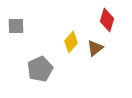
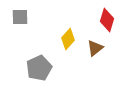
gray square: moved 4 px right, 9 px up
yellow diamond: moved 3 px left, 3 px up
gray pentagon: moved 1 px left, 1 px up
